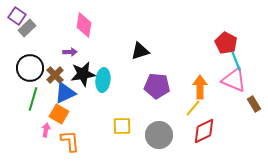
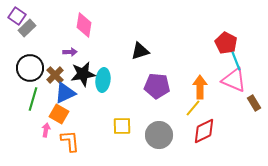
brown rectangle: moved 1 px up
